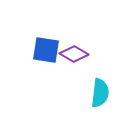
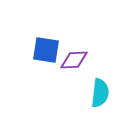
purple diamond: moved 6 px down; rotated 32 degrees counterclockwise
